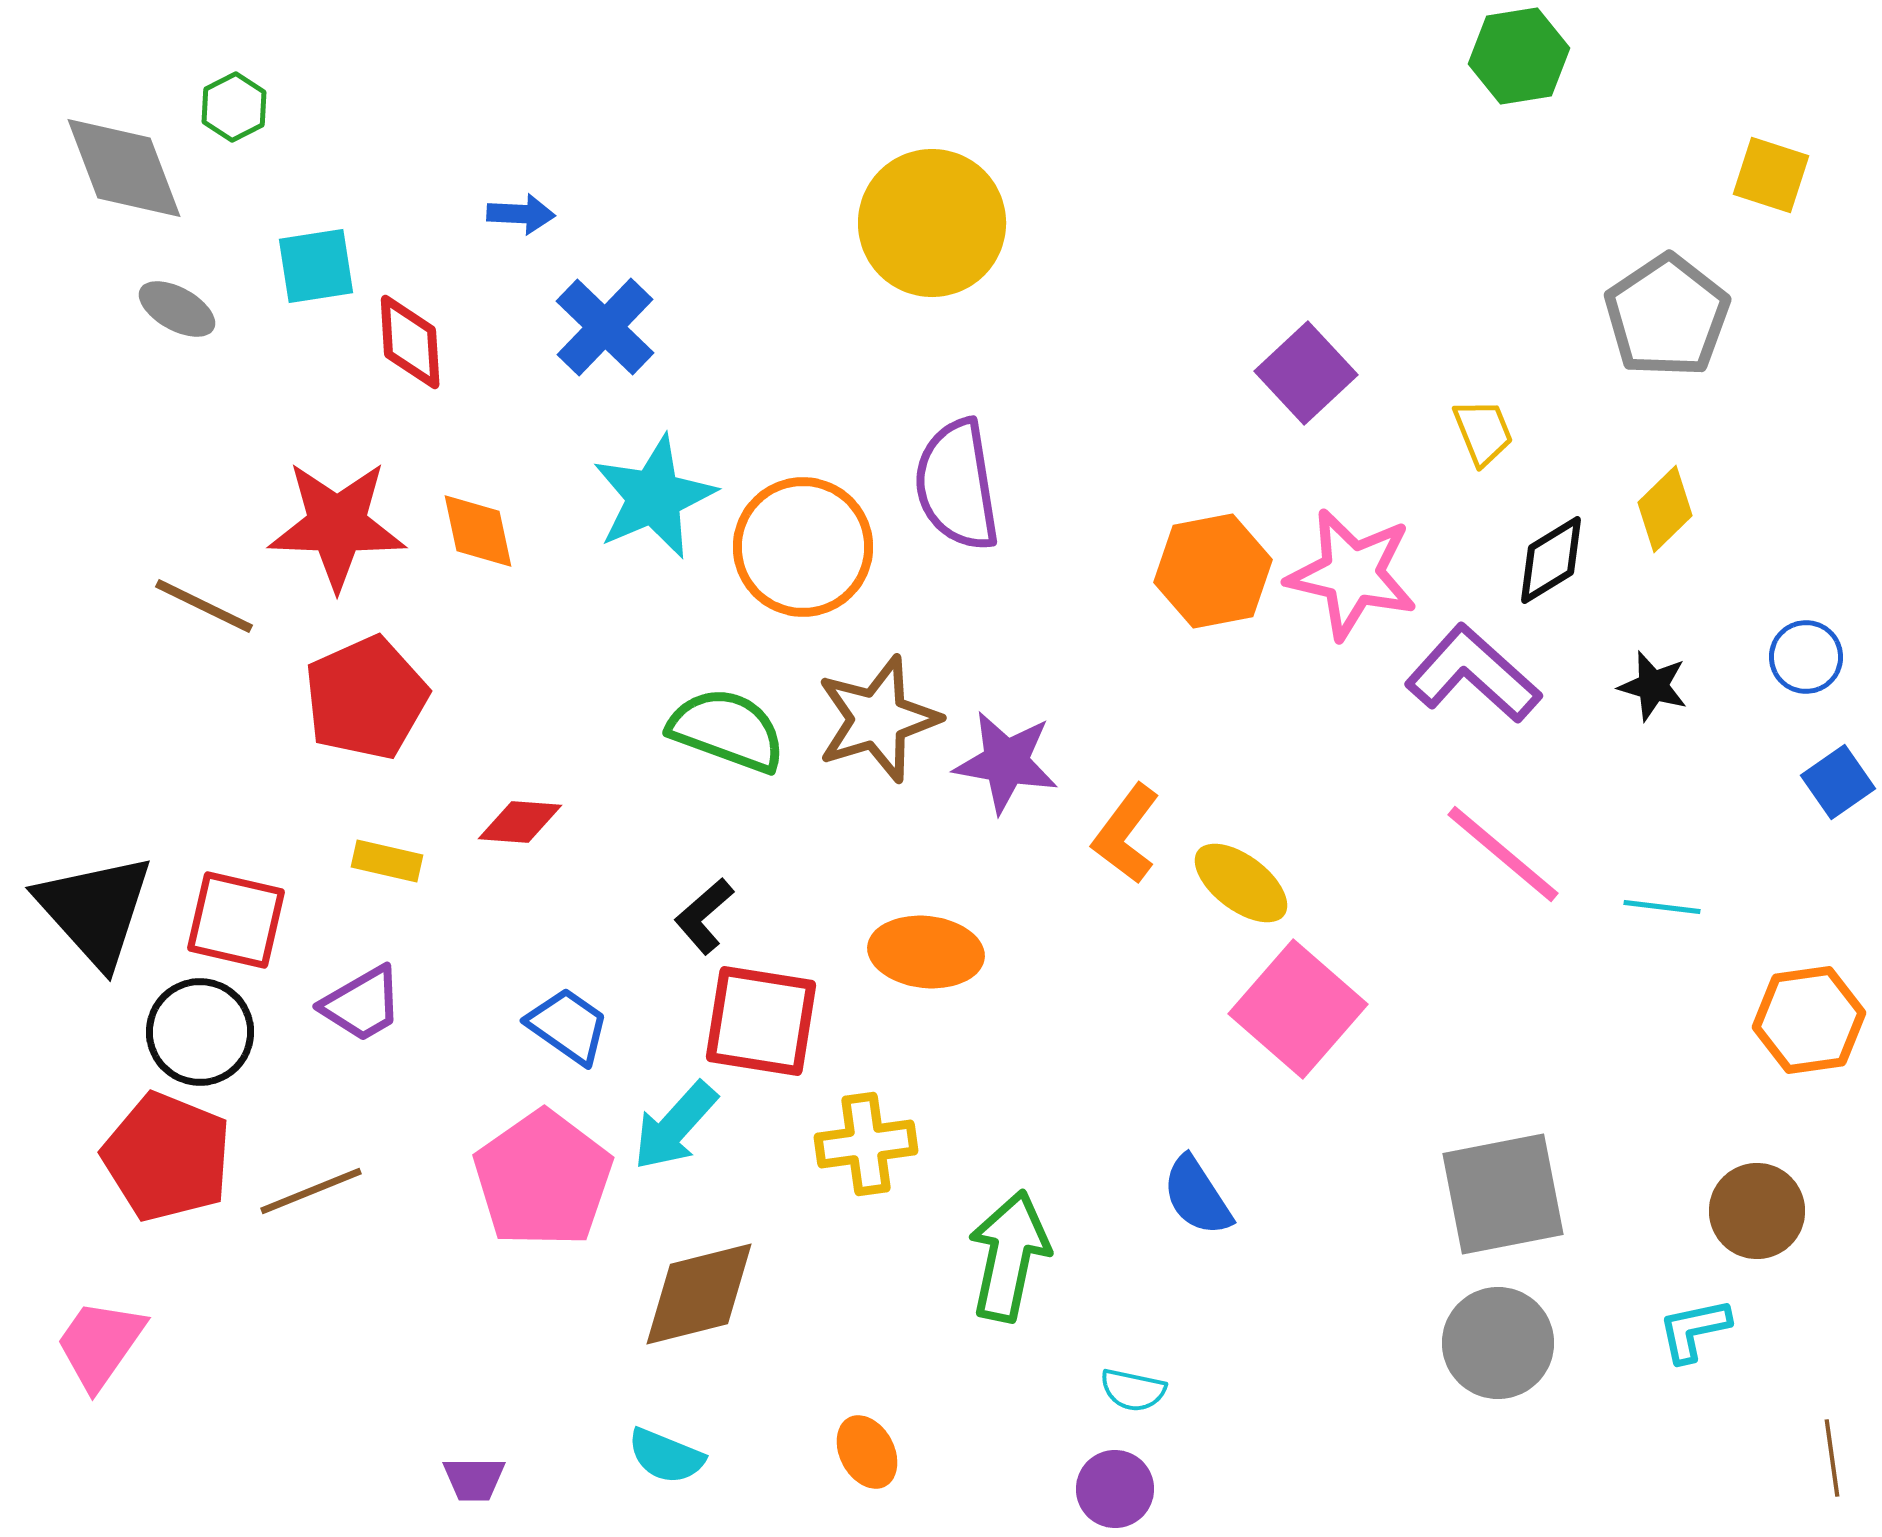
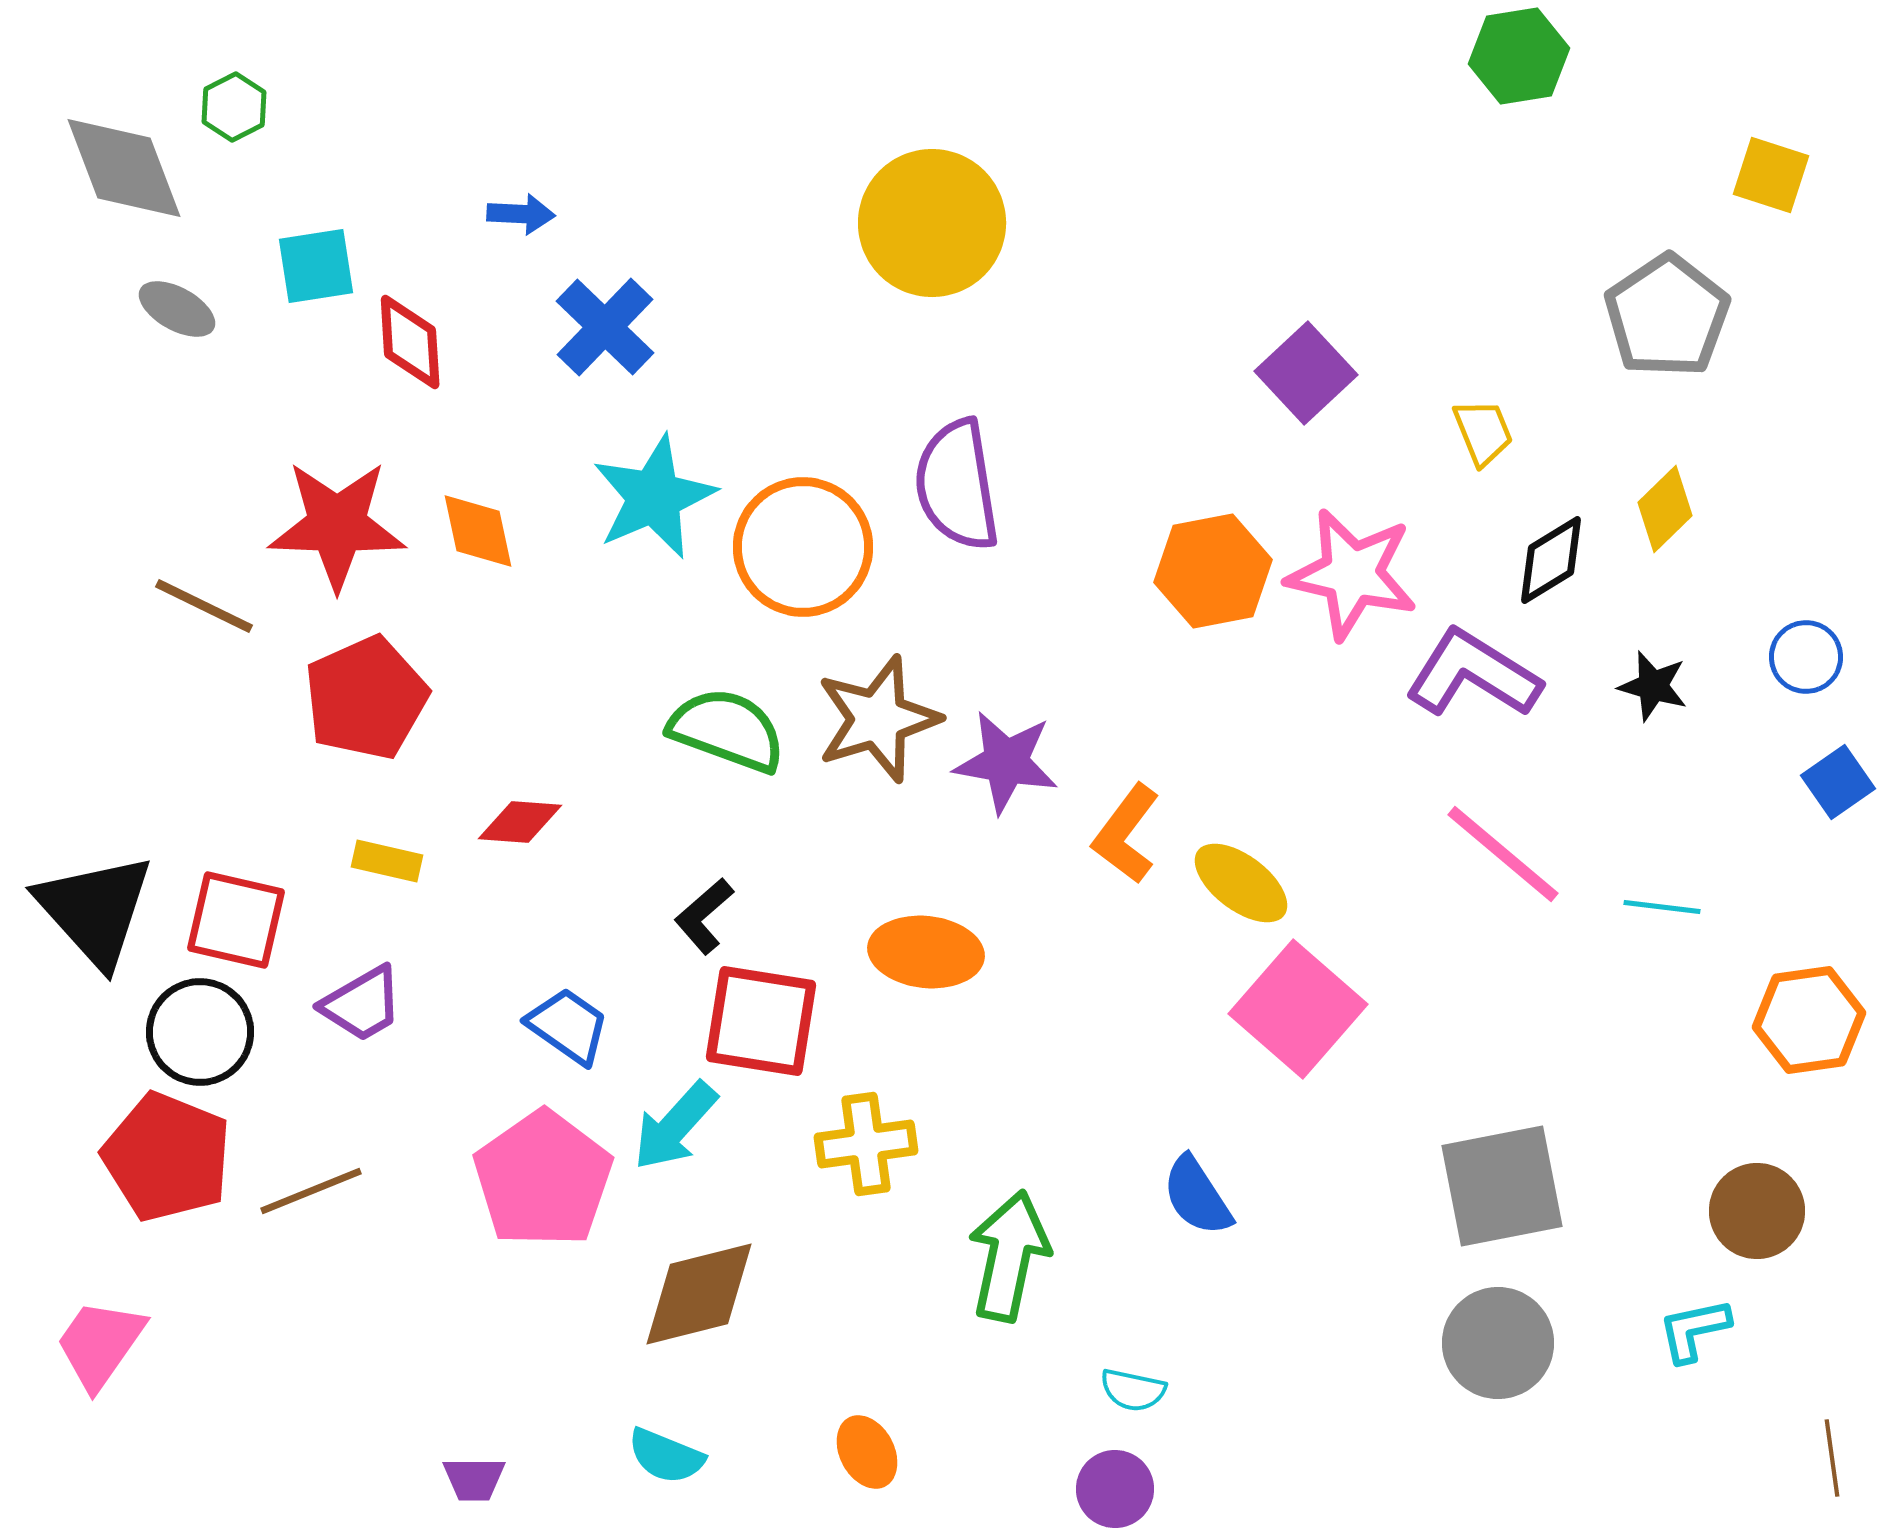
purple L-shape at (1473, 674): rotated 10 degrees counterclockwise
gray square at (1503, 1194): moved 1 px left, 8 px up
